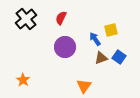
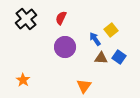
yellow square: rotated 24 degrees counterclockwise
brown triangle: rotated 24 degrees clockwise
